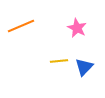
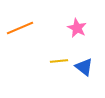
orange line: moved 1 px left, 2 px down
blue triangle: rotated 36 degrees counterclockwise
